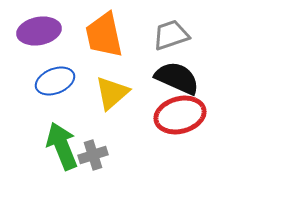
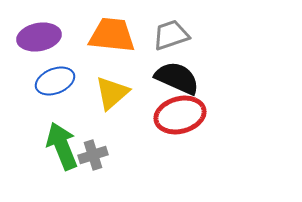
purple ellipse: moved 6 px down
orange trapezoid: moved 8 px right; rotated 108 degrees clockwise
